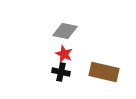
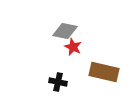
red star: moved 9 px right, 7 px up
black cross: moved 3 px left, 10 px down
